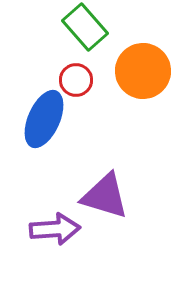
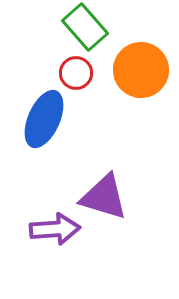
orange circle: moved 2 px left, 1 px up
red circle: moved 7 px up
purple triangle: moved 1 px left, 1 px down
